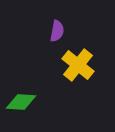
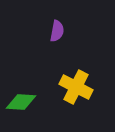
yellow cross: moved 2 px left, 22 px down; rotated 12 degrees counterclockwise
